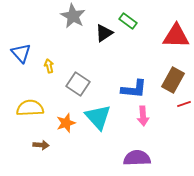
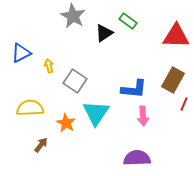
blue triangle: rotated 45 degrees clockwise
gray square: moved 3 px left, 3 px up
red line: rotated 48 degrees counterclockwise
cyan triangle: moved 2 px left, 4 px up; rotated 16 degrees clockwise
orange star: rotated 24 degrees counterclockwise
brown arrow: rotated 56 degrees counterclockwise
